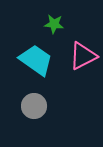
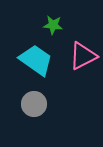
green star: moved 1 px left, 1 px down
gray circle: moved 2 px up
